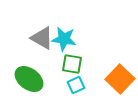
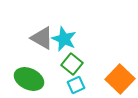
cyan star: rotated 15 degrees clockwise
green square: rotated 30 degrees clockwise
green ellipse: rotated 12 degrees counterclockwise
